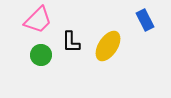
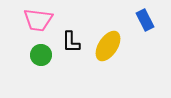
pink trapezoid: rotated 52 degrees clockwise
